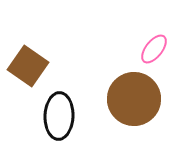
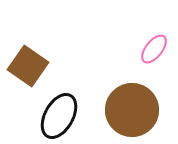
brown circle: moved 2 px left, 11 px down
black ellipse: rotated 27 degrees clockwise
